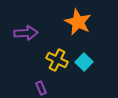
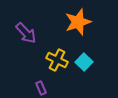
orange star: rotated 28 degrees clockwise
purple arrow: rotated 50 degrees clockwise
